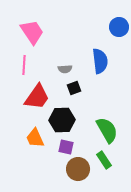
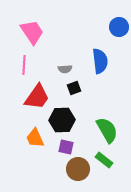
green rectangle: rotated 18 degrees counterclockwise
